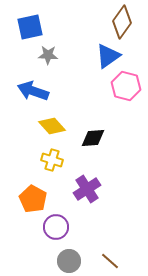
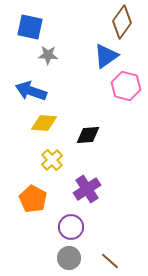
blue square: rotated 24 degrees clockwise
blue triangle: moved 2 px left
blue arrow: moved 2 px left
yellow diamond: moved 8 px left, 3 px up; rotated 44 degrees counterclockwise
black diamond: moved 5 px left, 3 px up
yellow cross: rotated 30 degrees clockwise
purple circle: moved 15 px right
gray circle: moved 3 px up
